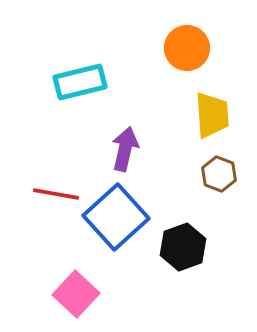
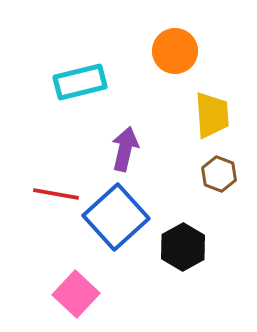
orange circle: moved 12 px left, 3 px down
black hexagon: rotated 9 degrees counterclockwise
